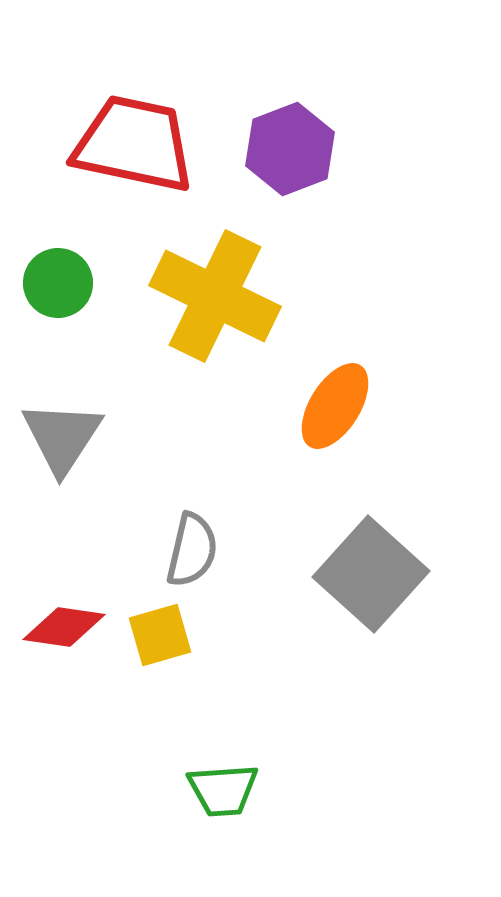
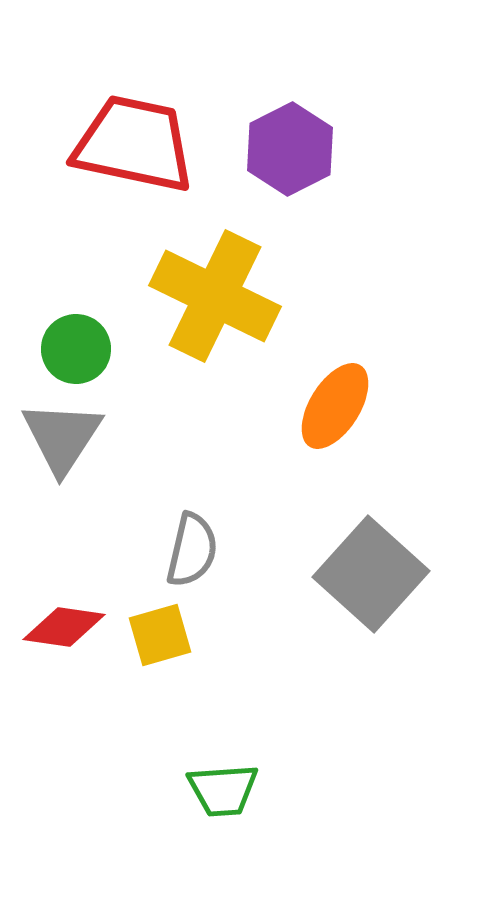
purple hexagon: rotated 6 degrees counterclockwise
green circle: moved 18 px right, 66 px down
